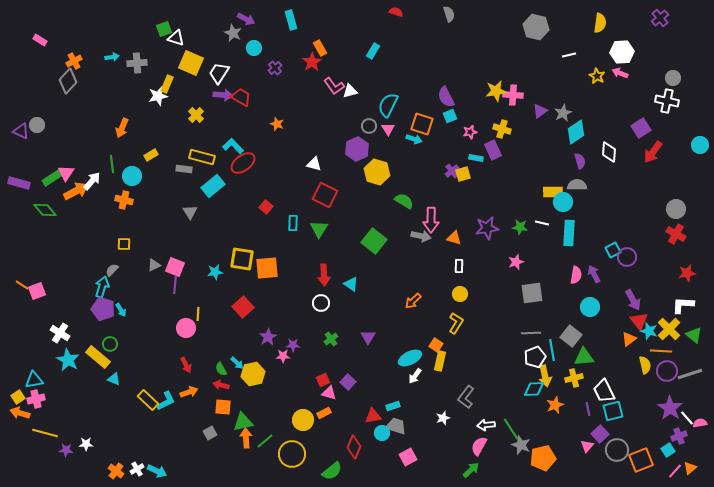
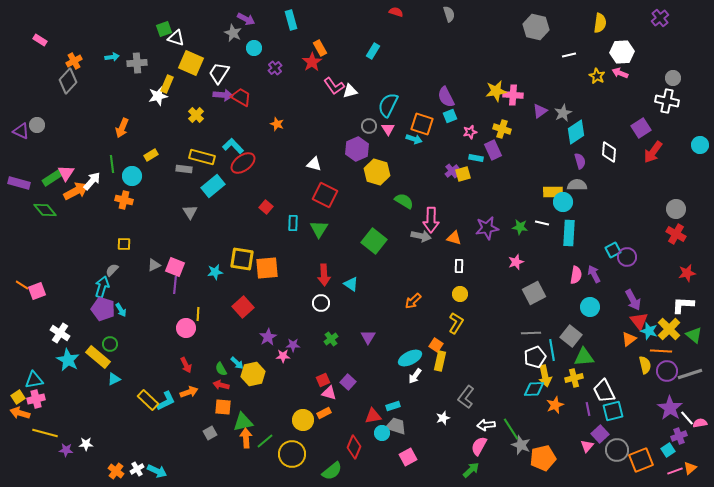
gray square at (532, 293): moved 2 px right; rotated 20 degrees counterclockwise
cyan triangle at (114, 379): rotated 48 degrees counterclockwise
pink line at (675, 471): rotated 28 degrees clockwise
